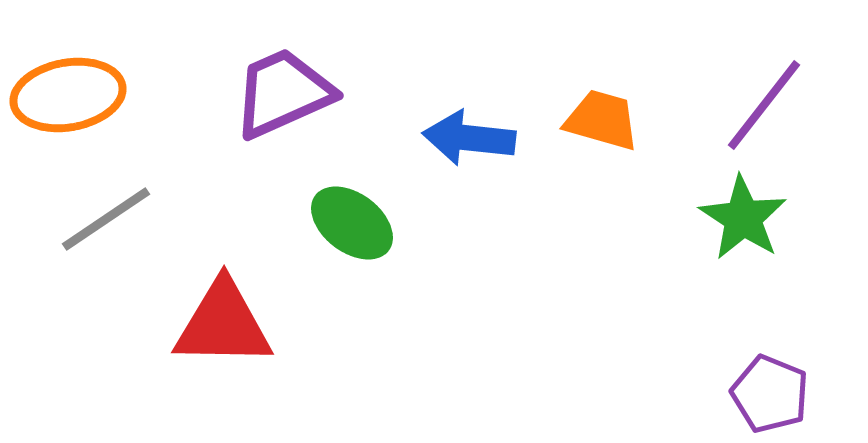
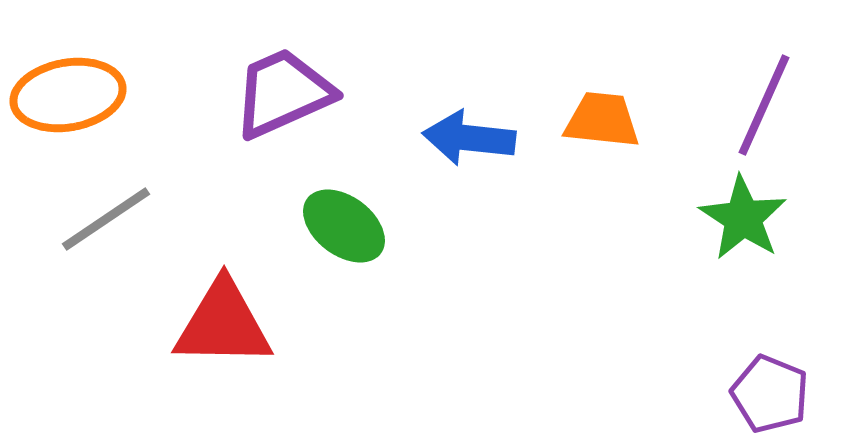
purple line: rotated 14 degrees counterclockwise
orange trapezoid: rotated 10 degrees counterclockwise
green ellipse: moved 8 px left, 3 px down
